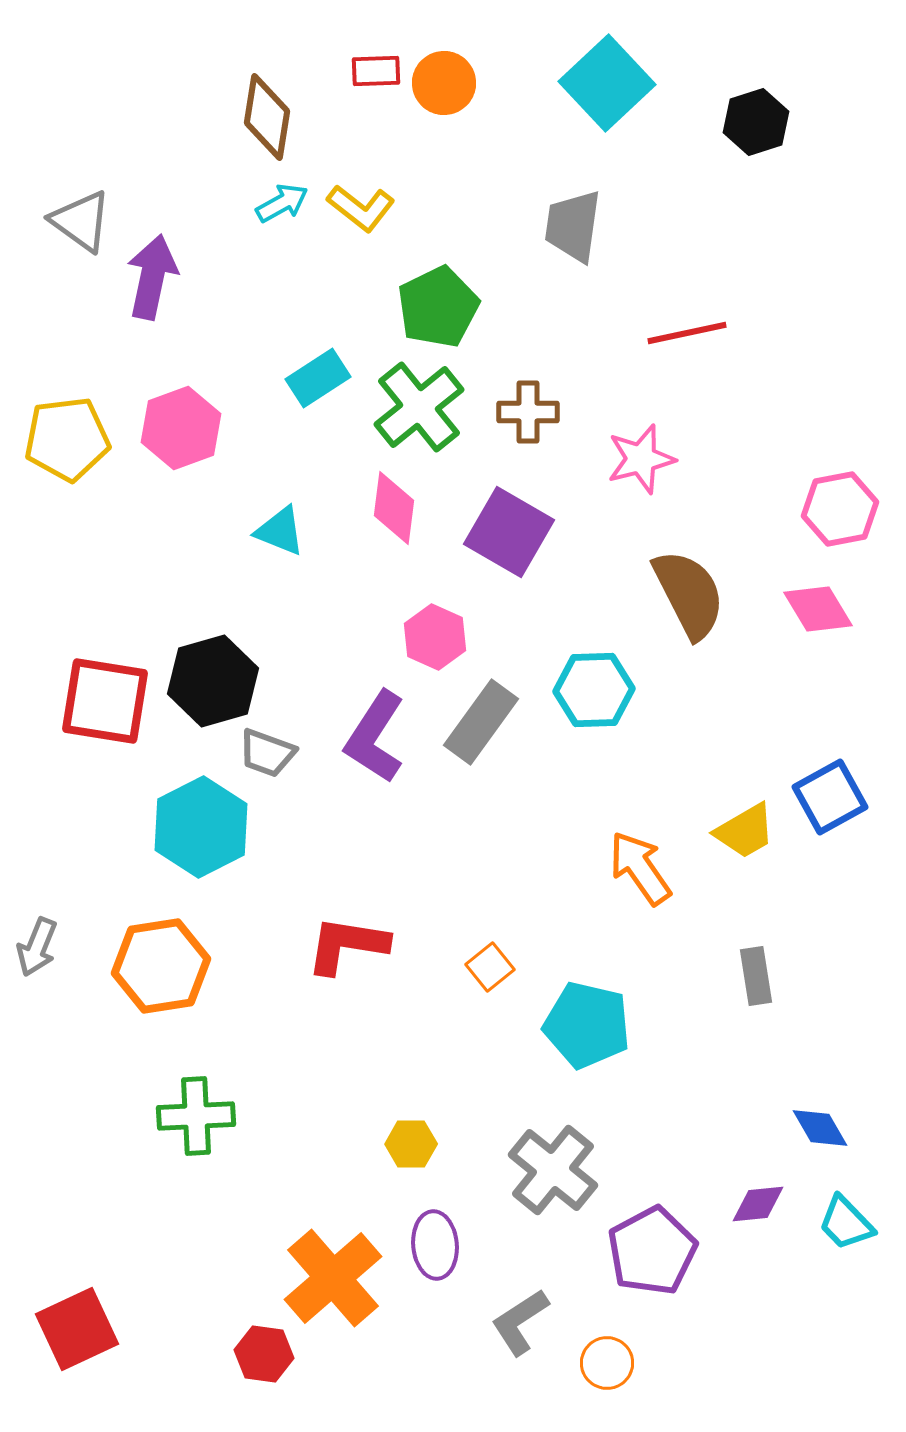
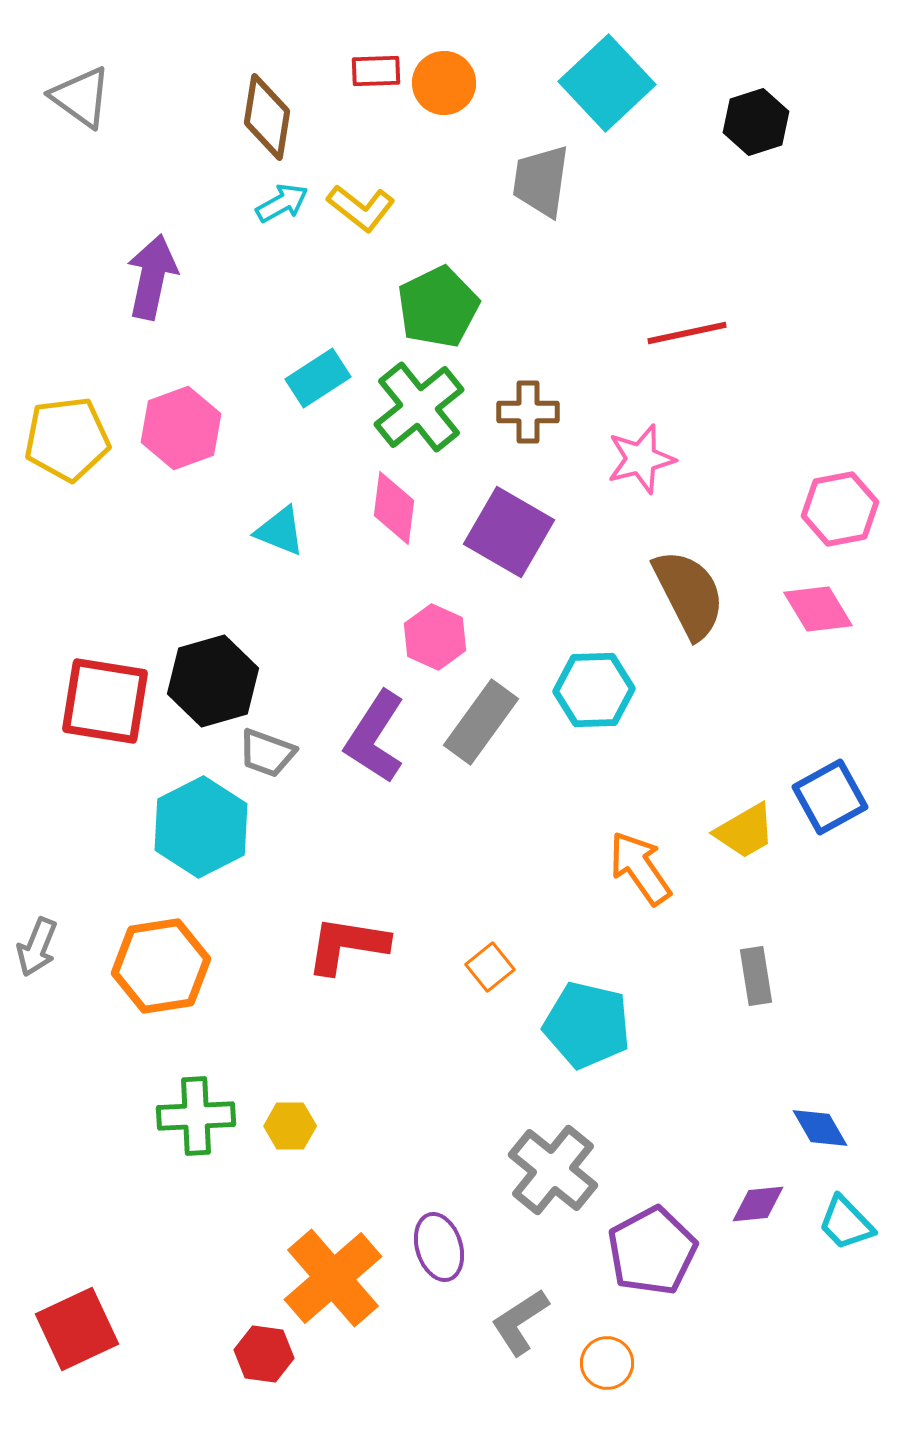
gray triangle at (81, 221): moved 124 px up
gray trapezoid at (573, 226): moved 32 px left, 45 px up
yellow hexagon at (411, 1144): moved 121 px left, 18 px up
purple ellipse at (435, 1245): moved 4 px right, 2 px down; rotated 12 degrees counterclockwise
